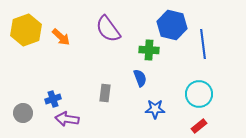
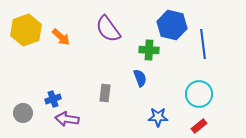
blue star: moved 3 px right, 8 px down
